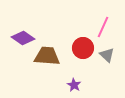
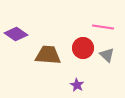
pink line: rotated 75 degrees clockwise
purple diamond: moved 7 px left, 4 px up
brown trapezoid: moved 1 px right, 1 px up
purple star: moved 3 px right
